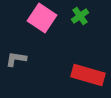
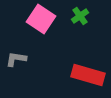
pink square: moved 1 px left, 1 px down
